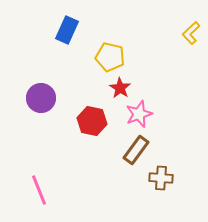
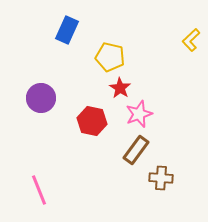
yellow L-shape: moved 7 px down
